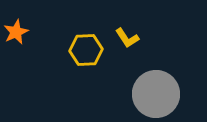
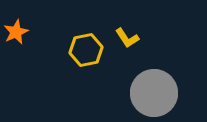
yellow hexagon: rotated 8 degrees counterclockwise
gray circle: moved 2 px left, 1 px up
